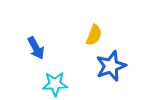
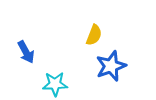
blue arrow: moved 10 px left, 4 px down
